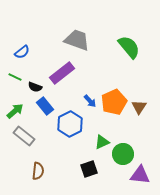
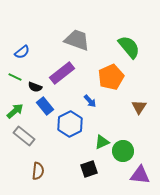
orange pentagon: moved 3 px left, 25 px up
green circle: moved 3 px up
